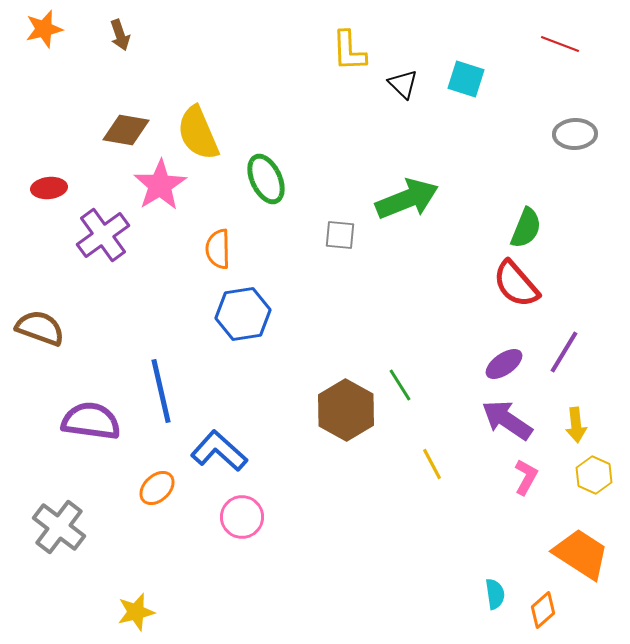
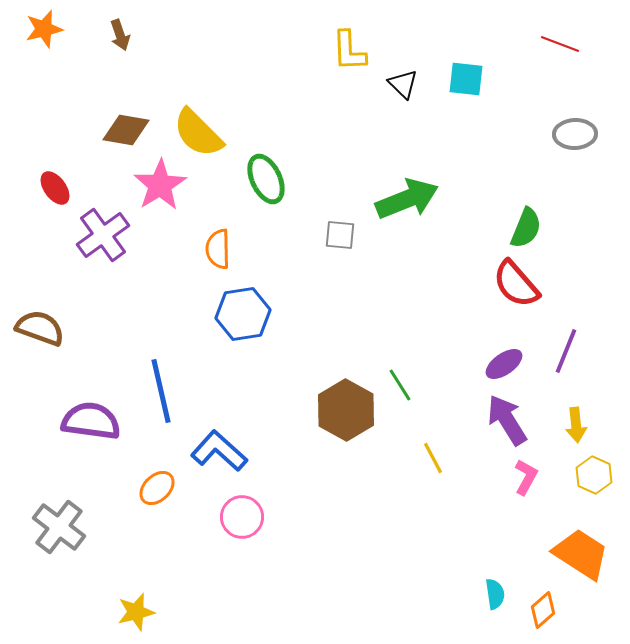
cyan square: rotated 12 degrees counterclockwise
yellow semicircle: rotated 22 degrees counterclockwise
red ellipse: moved 6 px right; rotated 60 degrees clockwise
purple line: moved 2 px right, 1 px up; rotated 9 degrees counterclockwise
purple arrow: rotated 24 degrees clockwise
yellow line: moved 1 px right, 6 px up
